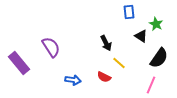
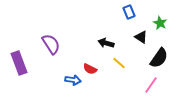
blue rectangle: rotated 16 degrees counterclockwise
green star: moved 4 px right, 1 px up
black triangle: moved 1 px down
black arrow: rotated 133 degrees clockwise
purple semicircle: moved 3 px up
purple rectangle: rotated 20 degrees clockwise
red semicircle: moved 14 px left, 8 px up
pink line: rotated 12 degrees clockwise
